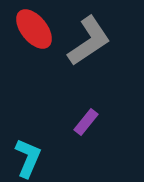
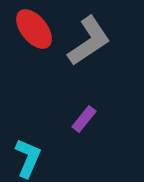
purple rectangle: moved 2 px left, 3 px up
